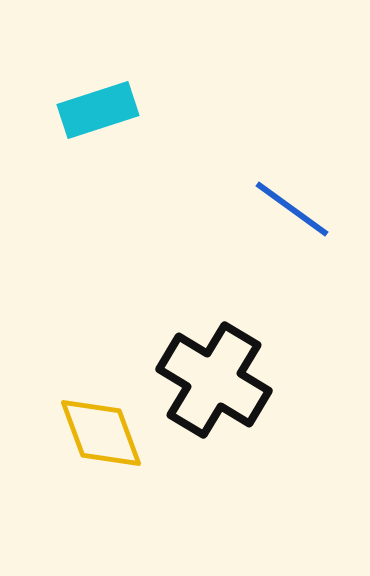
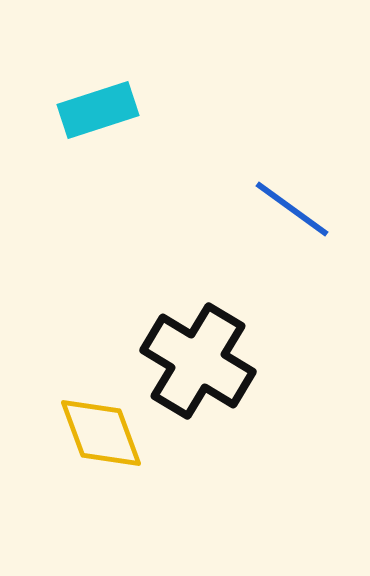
black cross: moved 16 px left, 19 px up
